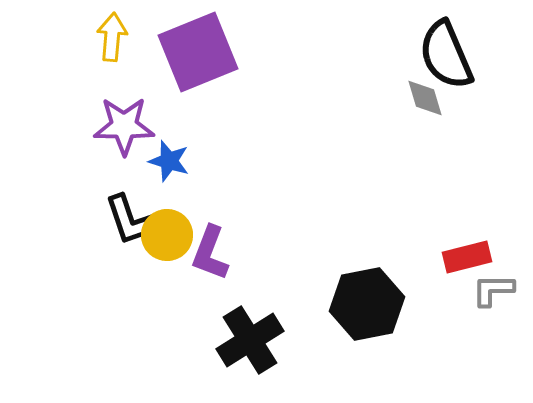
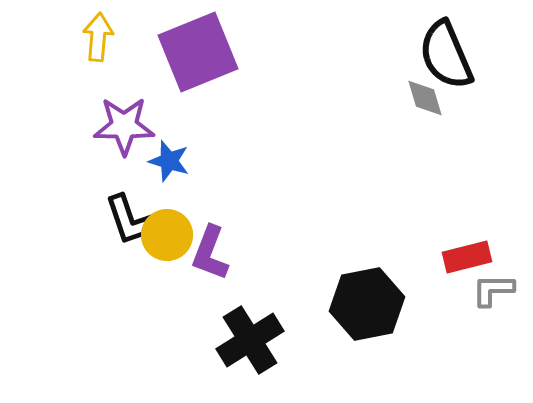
yellow arrow: moved 14 px left
